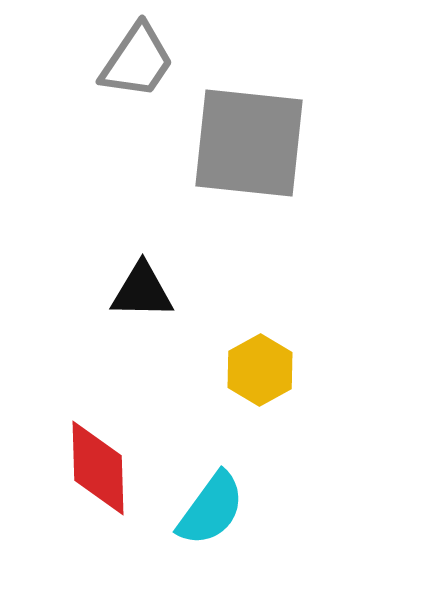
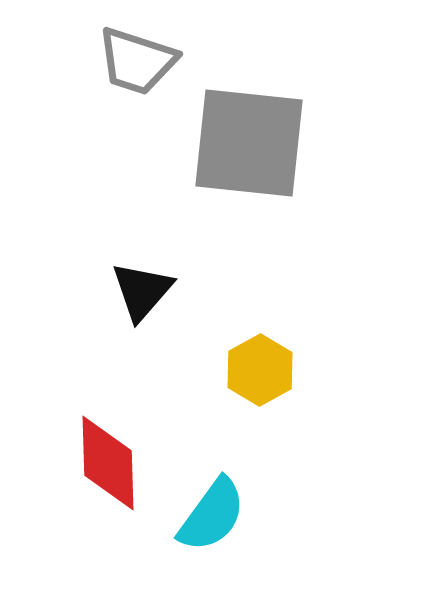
gray trapezoid: rotated 74 degrees clockwise
black triangle: rotated 50 degrees counterclockwise
red diamond: moved 10 px right, 5 px up
cyan semicircle: moved 1 px right, 6 px down
